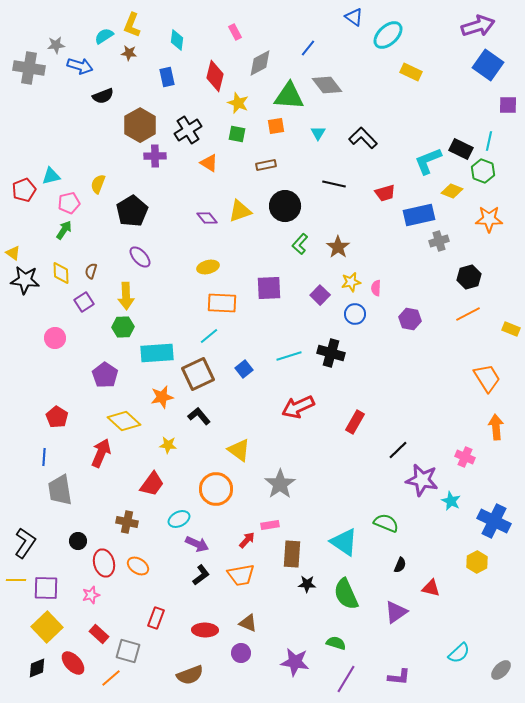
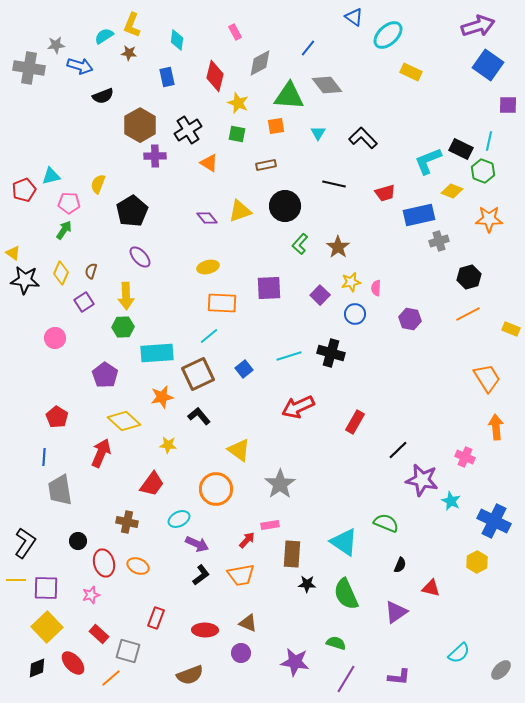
pink pentagon at (69, 203): rotated 15 degrees clockwise
yellow diamond at (61, 273): rotated 25 degrees clockwise
orange ellipse at (138, 566): rotated 10 degrees counterclockwise
